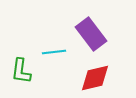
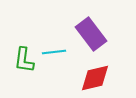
green L-shape: moved 3 px right, 11 px up
